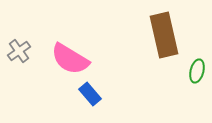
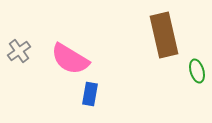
green ellipse: rotated 30 degrees counterclockwise
blue rectangle: rotated 50 degrees clockwise
